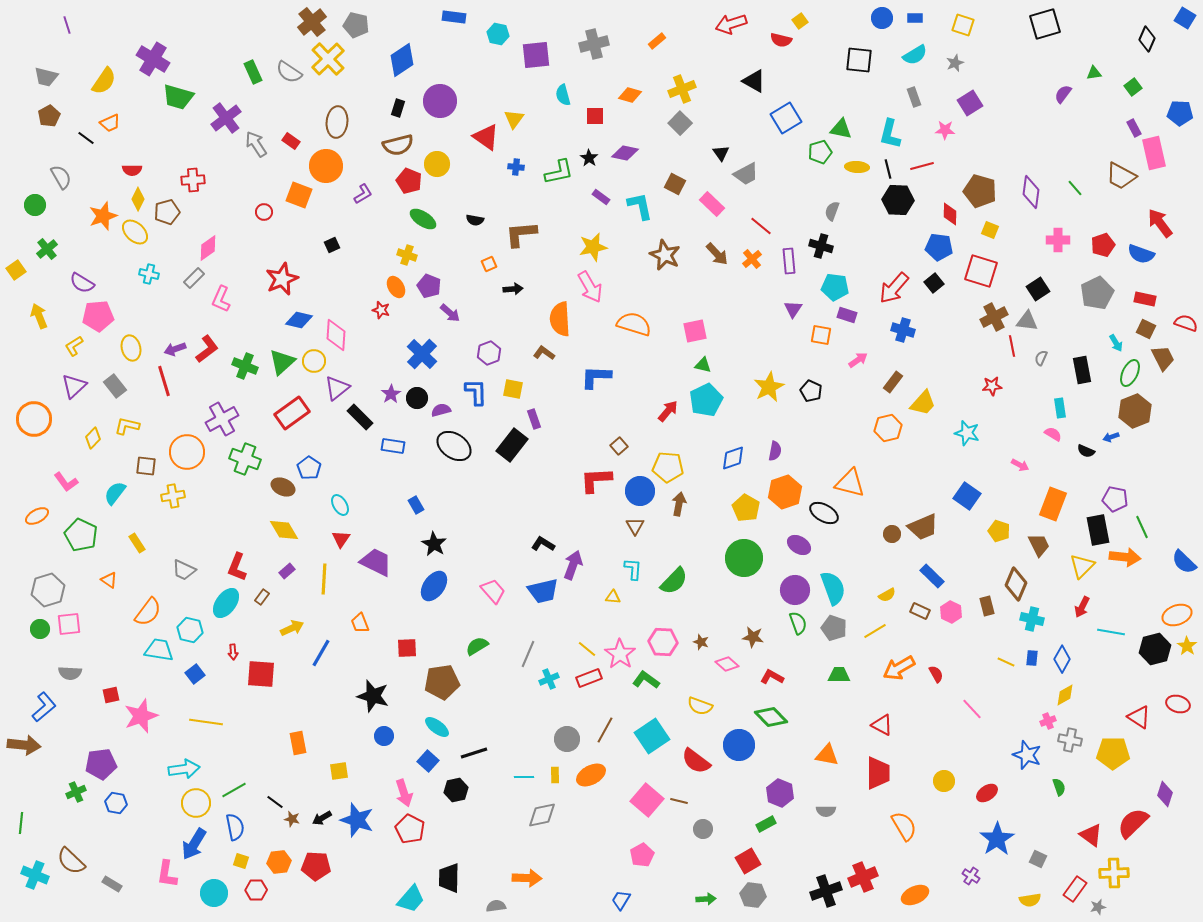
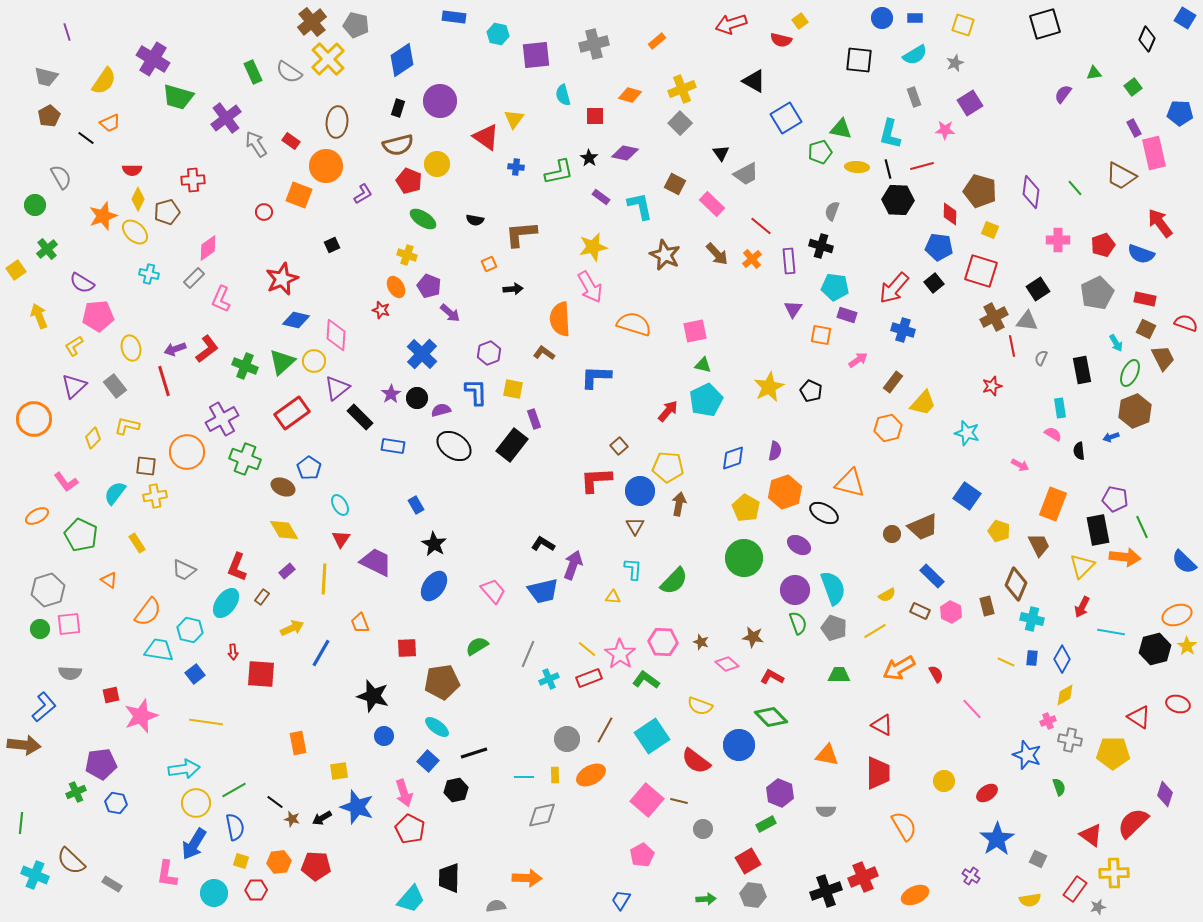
purple line at (67, 25): moved 7 px down
blue diamond at (299, 320): moved 3 px left
red star at (992, 386): rotated 12 degrees counterclockwise
black semicircle at (1086, 451): moved 7 px left; rotated 60 degrees clockwise
yellow cross at (173, 496): moved 18 px left
blue star at (357, 820): moved 13 px up
